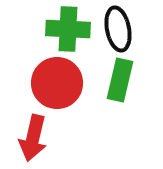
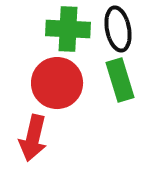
green rectangle: rotated 30 degrees counterclockwise
